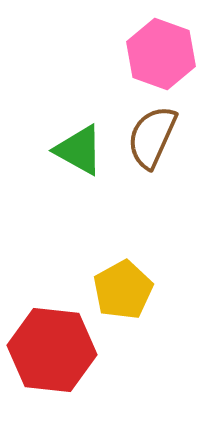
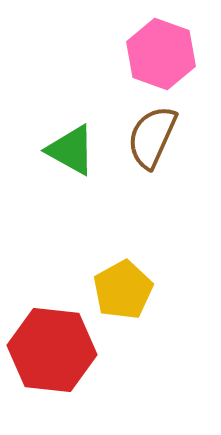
green triangle: moved 8 px left
